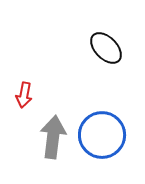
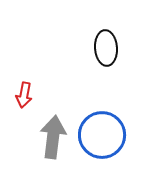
black ellipse: rotated 40 degrees clockwise
